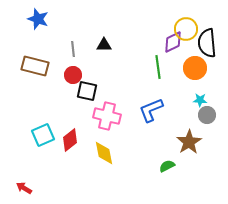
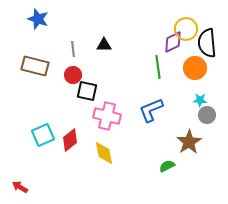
red arrow: moved 4 px left, 1 px up
